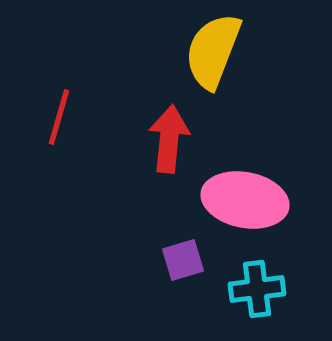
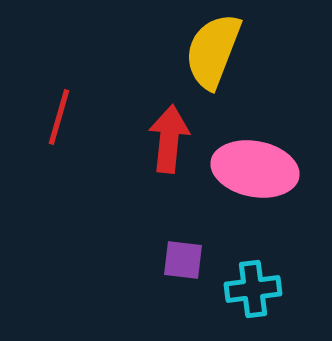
pink ellipse: moved 10 px right, 31 px up
purple square: rotated 24 degrees clockwise
cyan cross: moved 4 px left
